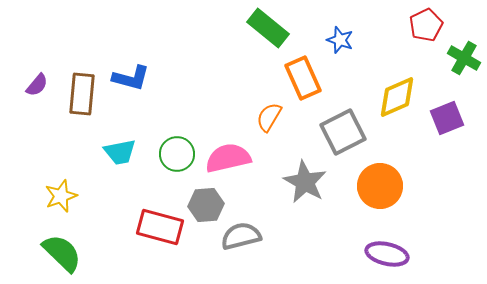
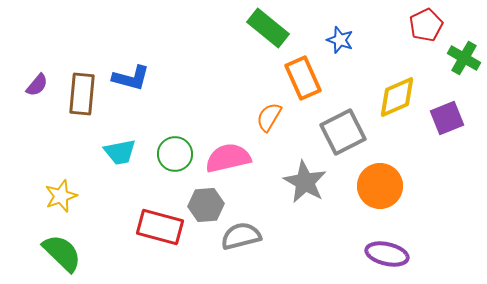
green circle: moved 2 px left
